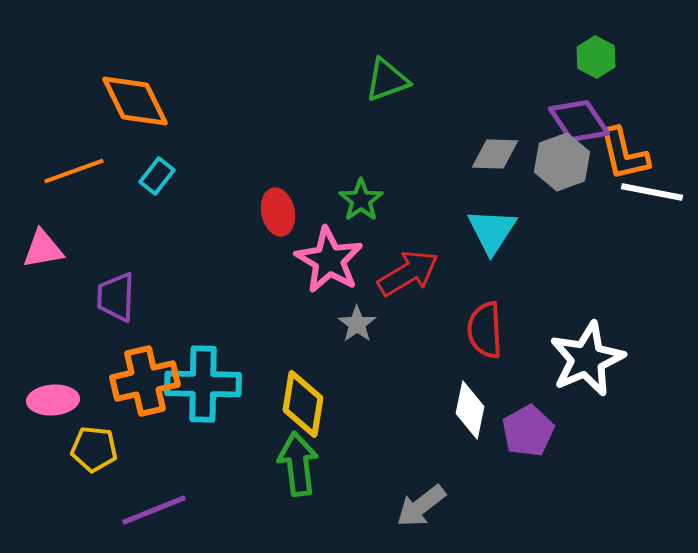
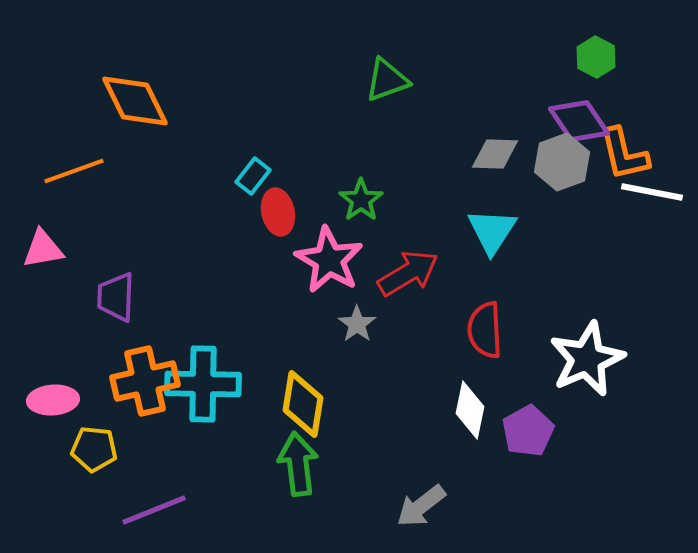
cyan rectangle: moved 96 px right
